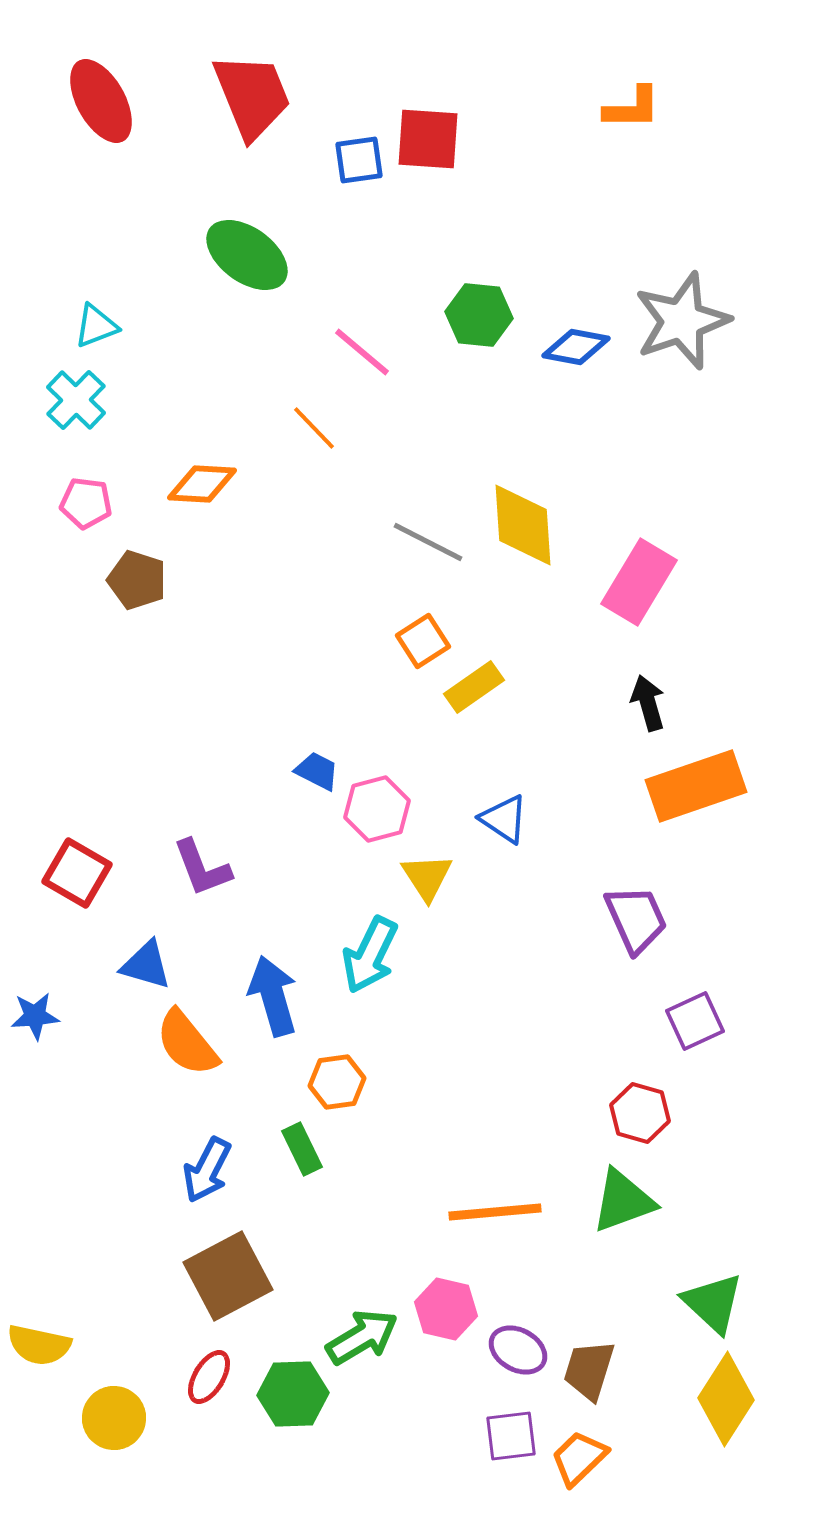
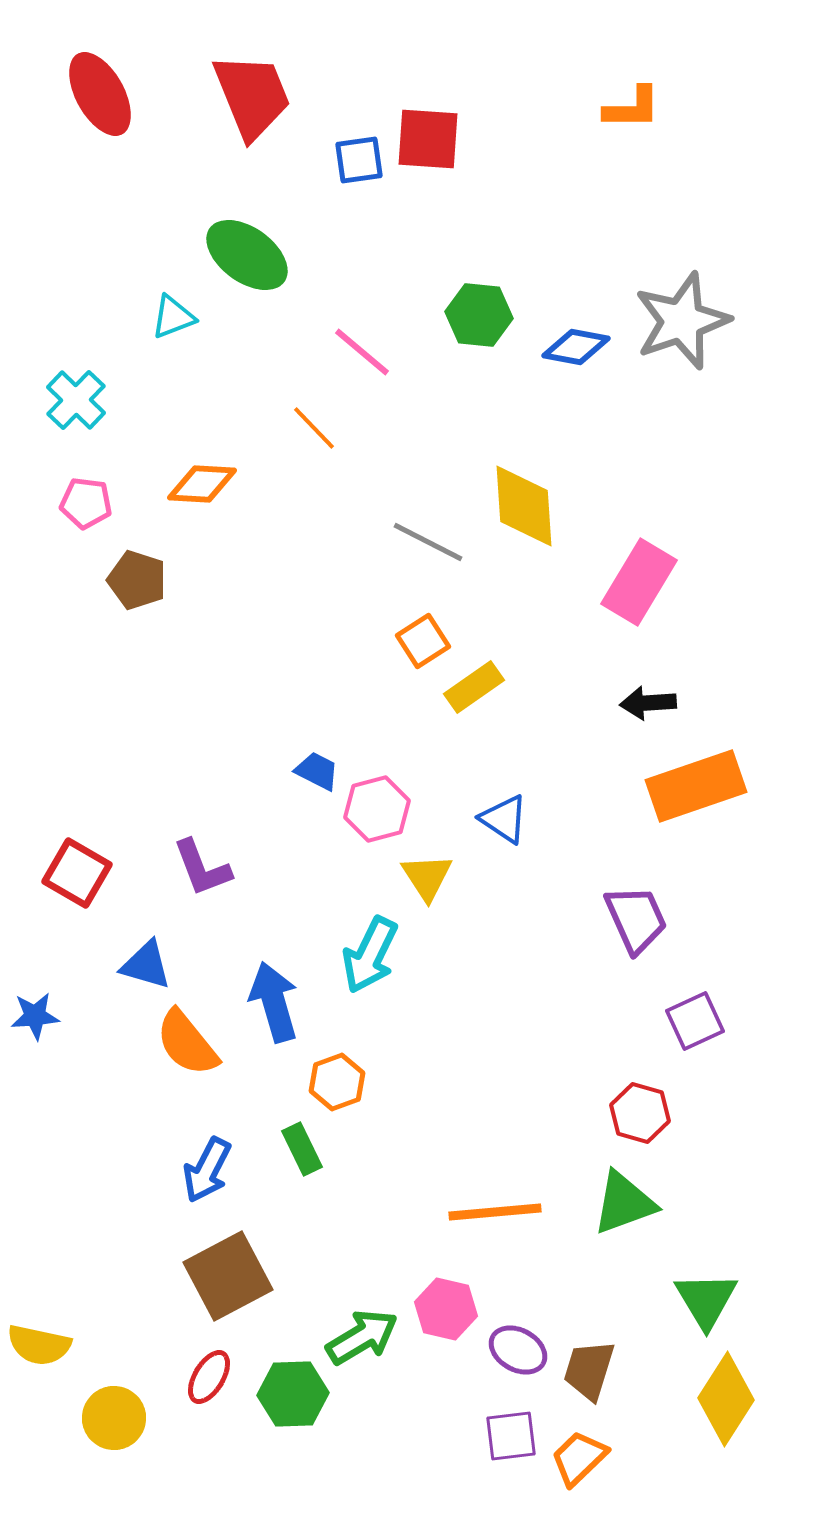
red ellipse at (101, 101): moved 1 px left, 7 px up
cyan triangle at (96, 326): moved 77 px right, 9 px up
yellow diamond at (523, 525): moved 1 px right, 19 px up
black arrow at (648, 703): rotated 78 degrees counterclockwise
blue arrow at (273, 996): moved 1 px right, 6 px down
orange hexagon at (337, 1082): rotated 12 degrees counterclockwise
green triangle at (623, 1201): moved 1 px right, 2 px down
green triangle at (713, 1303): moved 7 px left, 3 px up; rotated 16 degrees clockwise
